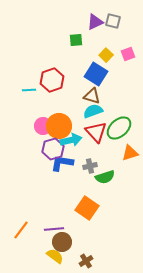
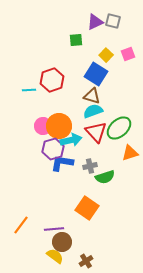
orange line: moved 5 px up
